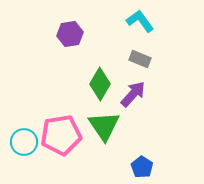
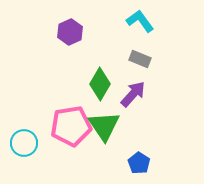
purple hexagon: moved 2 px up; rotated 15 degrees counterclockwise
pink pentagon: moved 10 px right, 9 px up
cyan circle: moved 1 px down
blue pentagon: moved 3 px left, 4 px up
